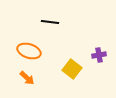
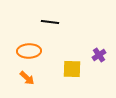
orange ellipse: rotated 20 degrees counterclockwise
purple cross: rotated 24 degrees counterclockwise
yellow square: rotated 36 degrees counterclockwise
